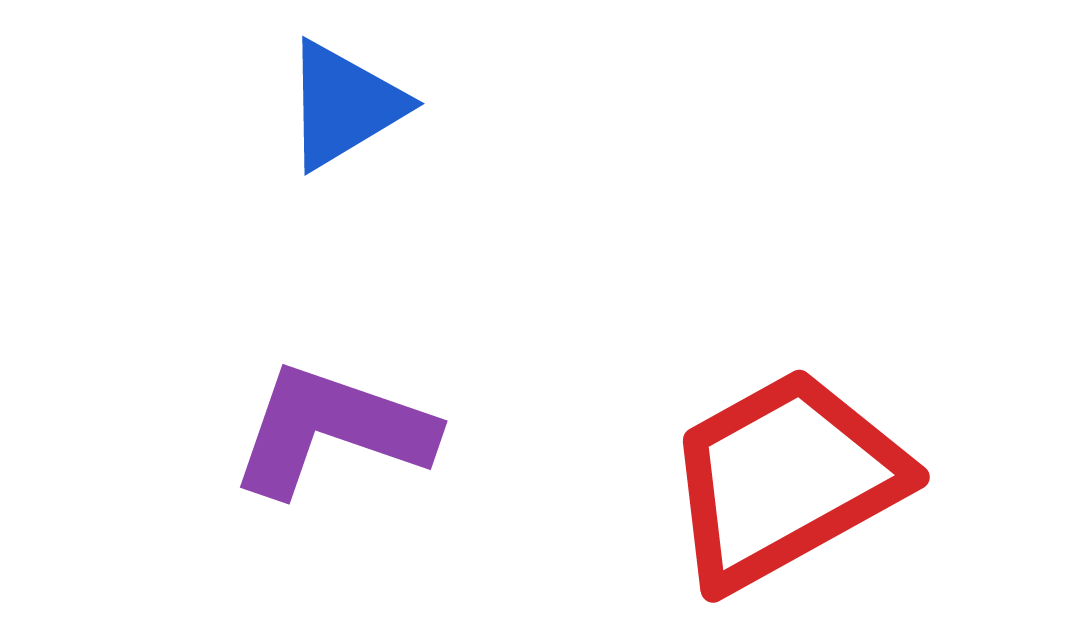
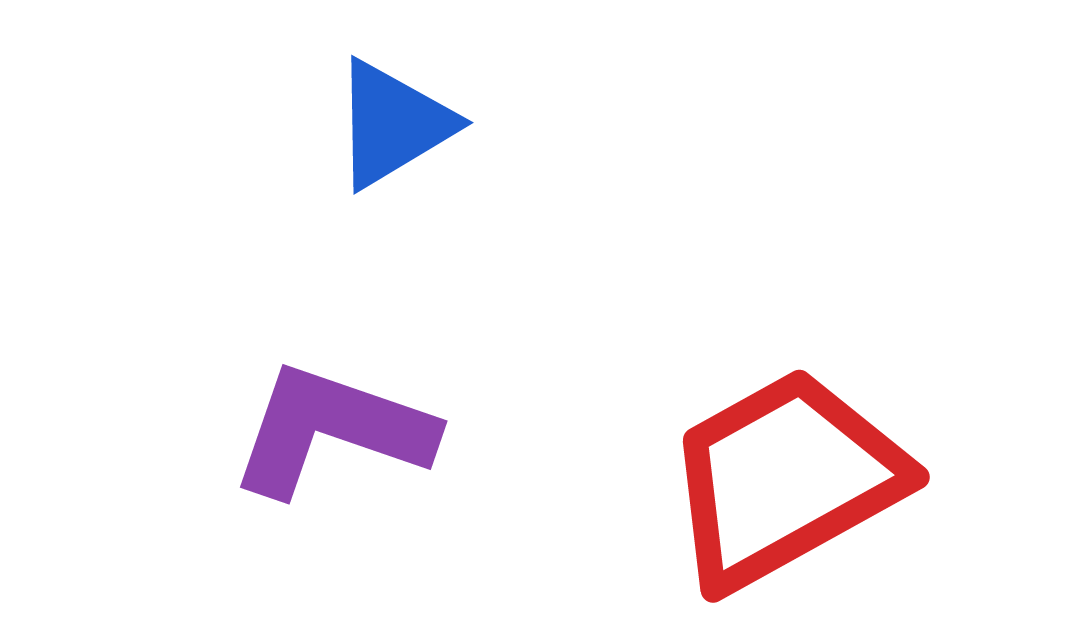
blue triangle: moved 49 px right, 19 px down
